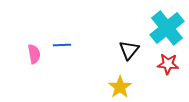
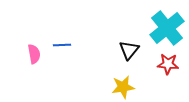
yellow star: moved 3 px right; rotated 25 degrees clockwise
